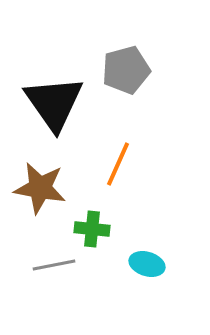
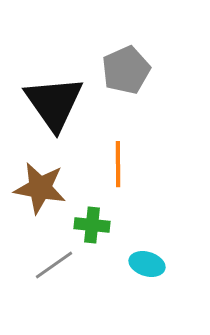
gray pentagon: rotated 9 degrees counterclockwise
orange line: rotated 24 degrees counterclockwise
green cross: moved 4 px up
gray line: rotated 24 degrees counterclockwise
